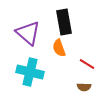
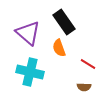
black rectangle: rotated 25 degrees counterclockwise
red line: moved 1 px right
